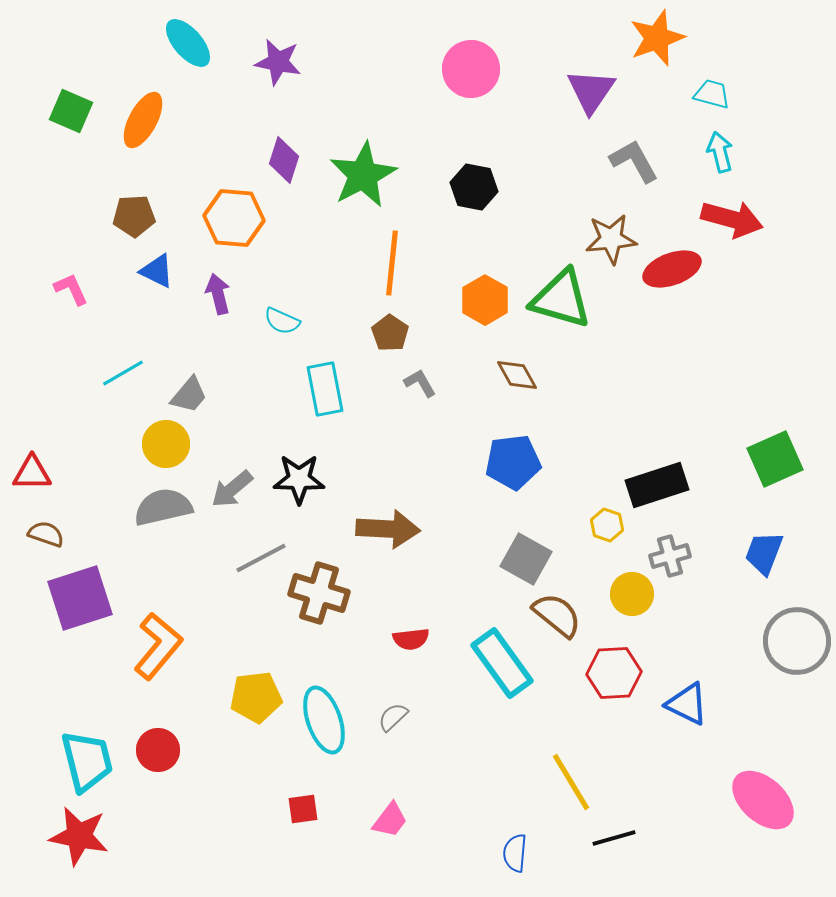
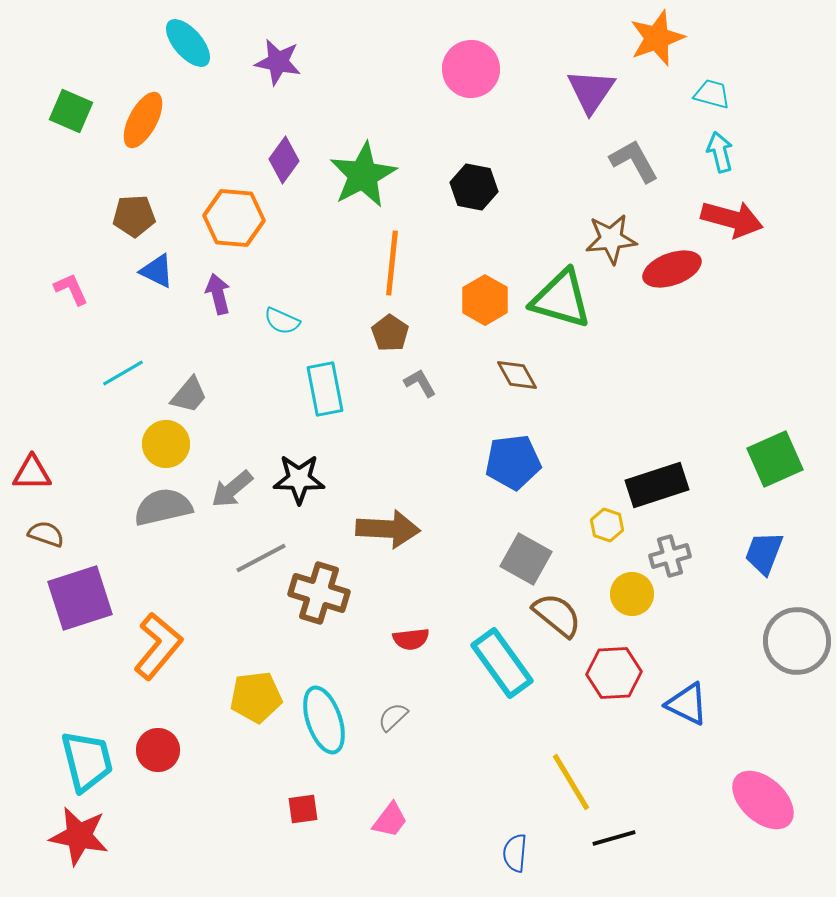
purple diamond at (284, 160): rotated 18 degrees clockwise
